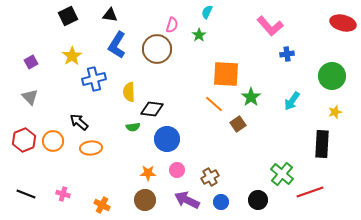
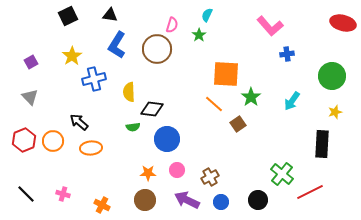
cyan semicircle at (207, 12): moved 3 px down
red line at (310, 192): rotated 8 degrees counterclockwise
black line at (26, 194): rotated 24 degrees clockwise
